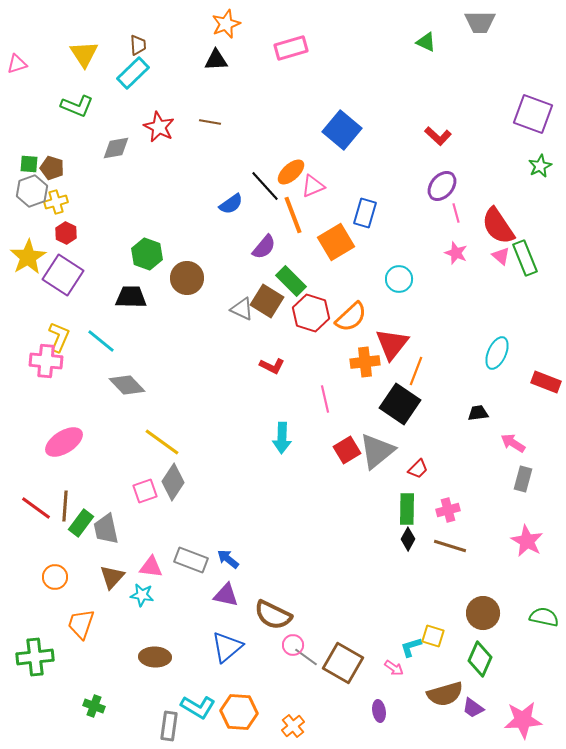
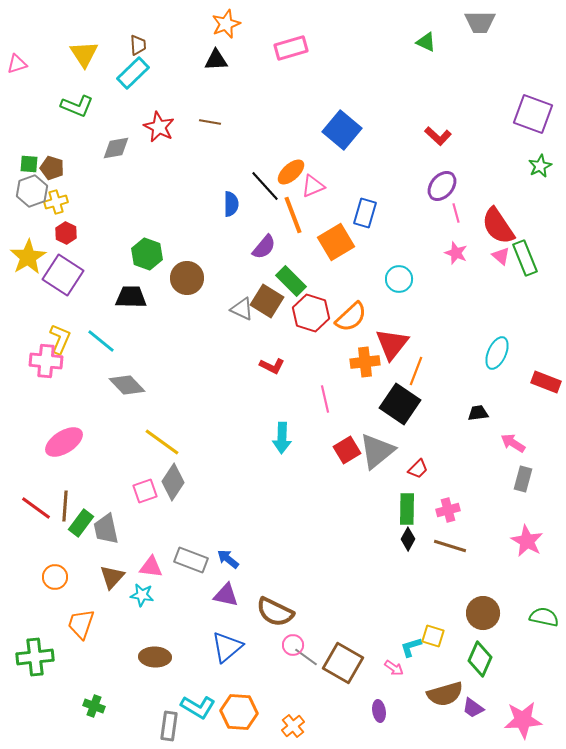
blue semicircle at (231, 204): rotated 55 degrees counterclockwise
yellow L-shape at (59, 337): moved 1 px right, 2 px down
brown semicircle at (273, 615): moved 2 px right, 3 px up
